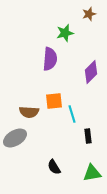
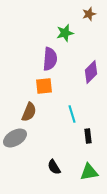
orange square: moved 10 px left, 15 px up
brown semicircle: rotated 72 degrees counterclockwise
green triangle: moved 3 px left, 1 px up
